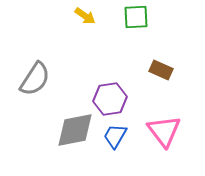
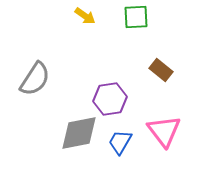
brown rectangle: rotated 15 degrees clockwise
gray diamond: moved 4 px right, 3 px down
blue trapezoid: moved 5 px right, 6 px down
